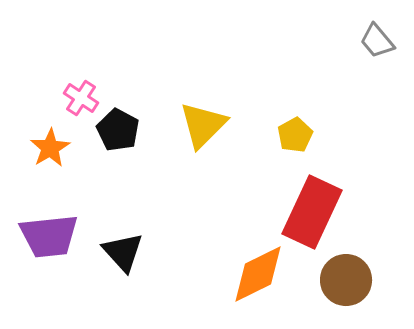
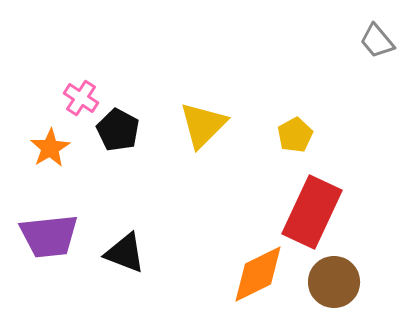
black triangle: moved 2 px right, 1 px down; rotated 27 degrees counterclockwise
brown circle: moved 12 px left, 2 px down
